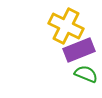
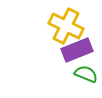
purple rectangle: moved 2 px left
